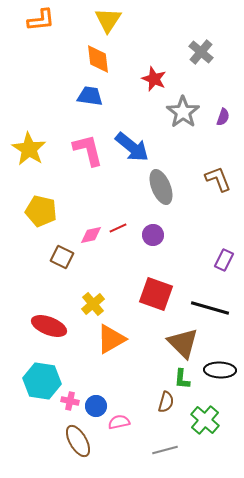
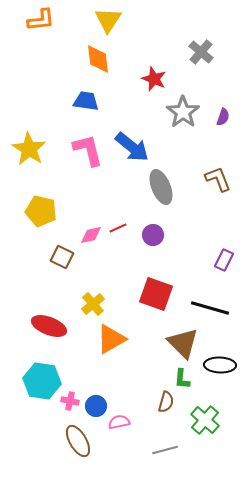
blue trapezoid: moved 4 px left, 5 px down
black ellipse: moved 5 px up
